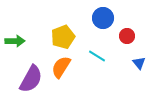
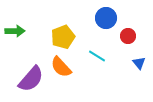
blue circle: moved 3 px right
red circle: moved 1 px right
green arrow: moved 10 px up
orange semicircle: rotated 75 degrees counterclockwise
purple semicircle: rotated 12 degrees clockwise
